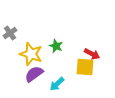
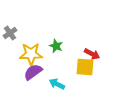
yellow star: rotated 20 degrees counterclockwise
purple semicircle: moved 1 px left, 2 px up
cyan arrow: rotated 70 degrees clockwise
